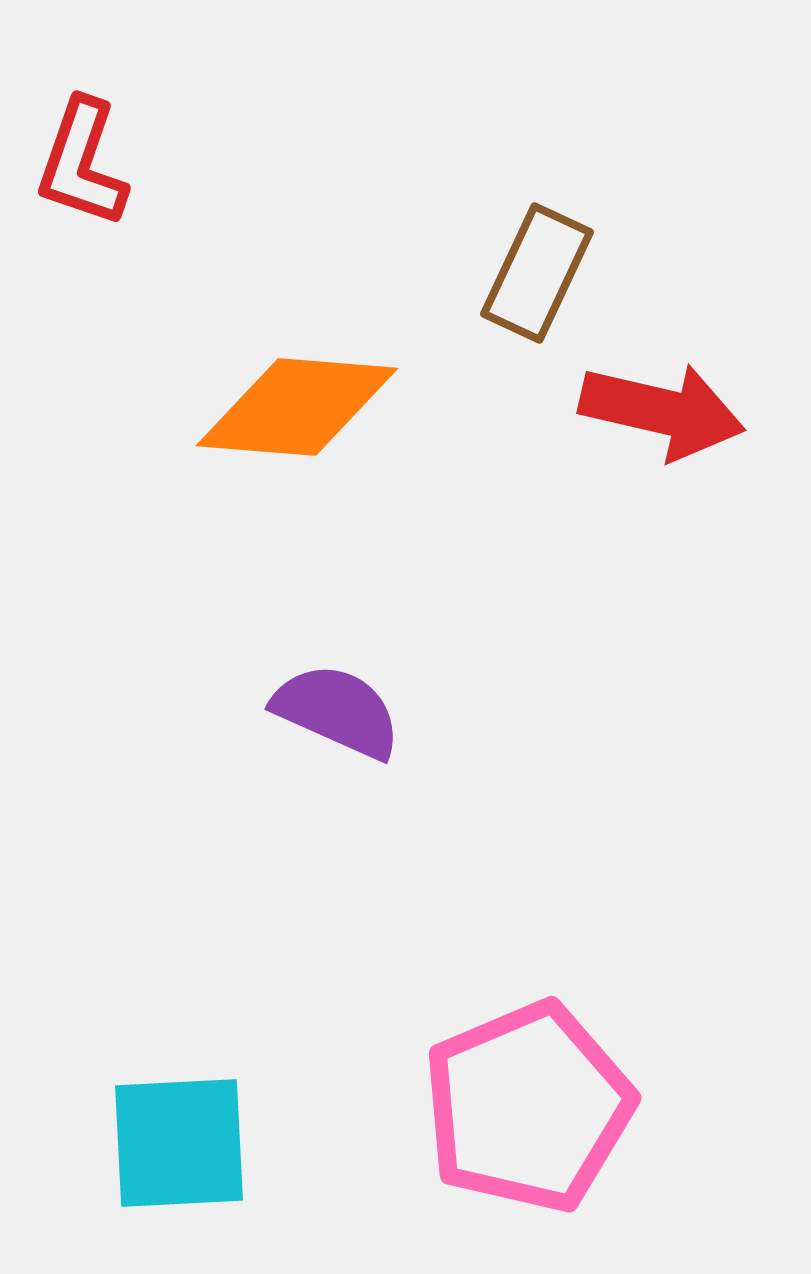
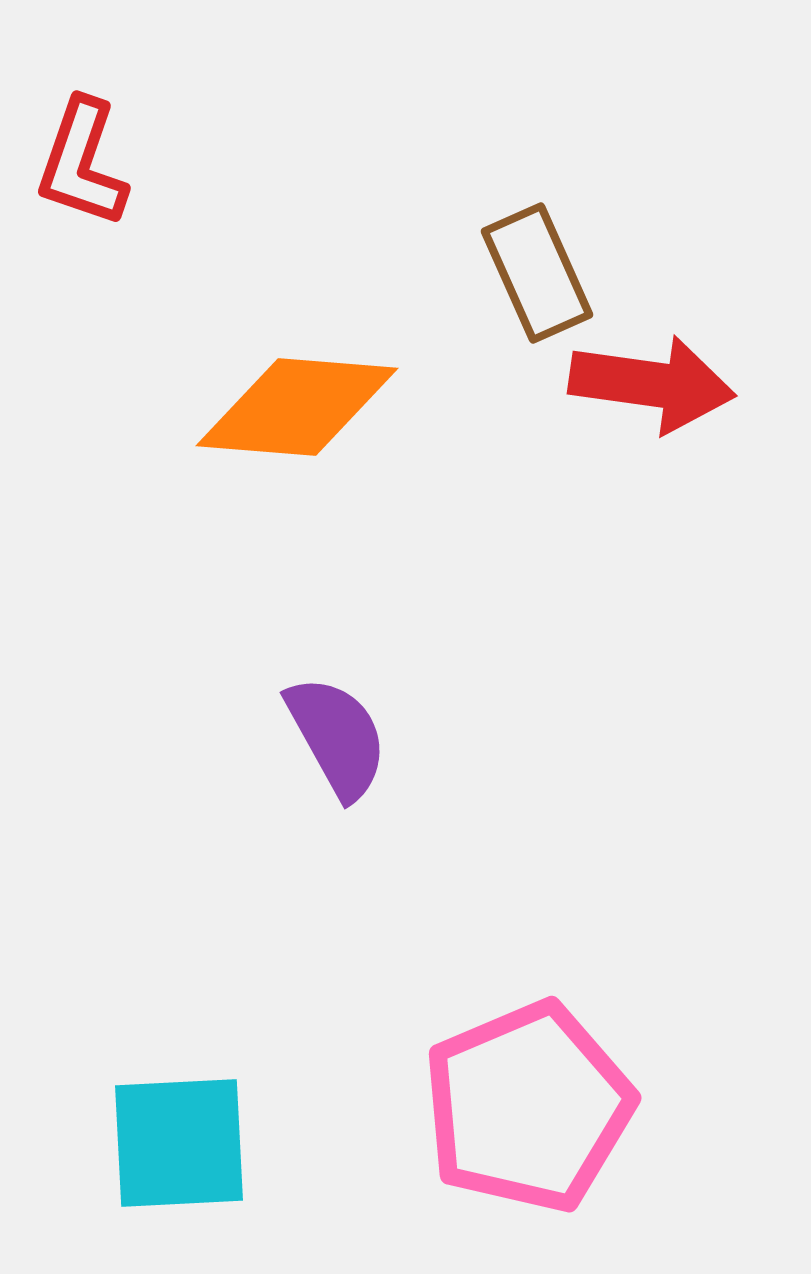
brown rectangle: rotated 49 degrees counterclockwise
red arrow: moved 10 px left, 27 px up; rotated 5 degrees counterclockwise
purple semicircle: moved 26 px down; rotated 37 degrees clockwise
